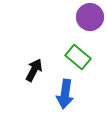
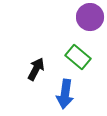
black arrow: moved 2 px right, 1 px up
